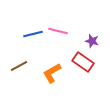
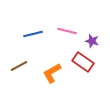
pink line: moved 9 px right
